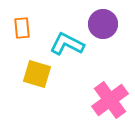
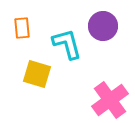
purple circle: moved 2 px down
cyan L-shape: rotated 48 degrees clockwise
